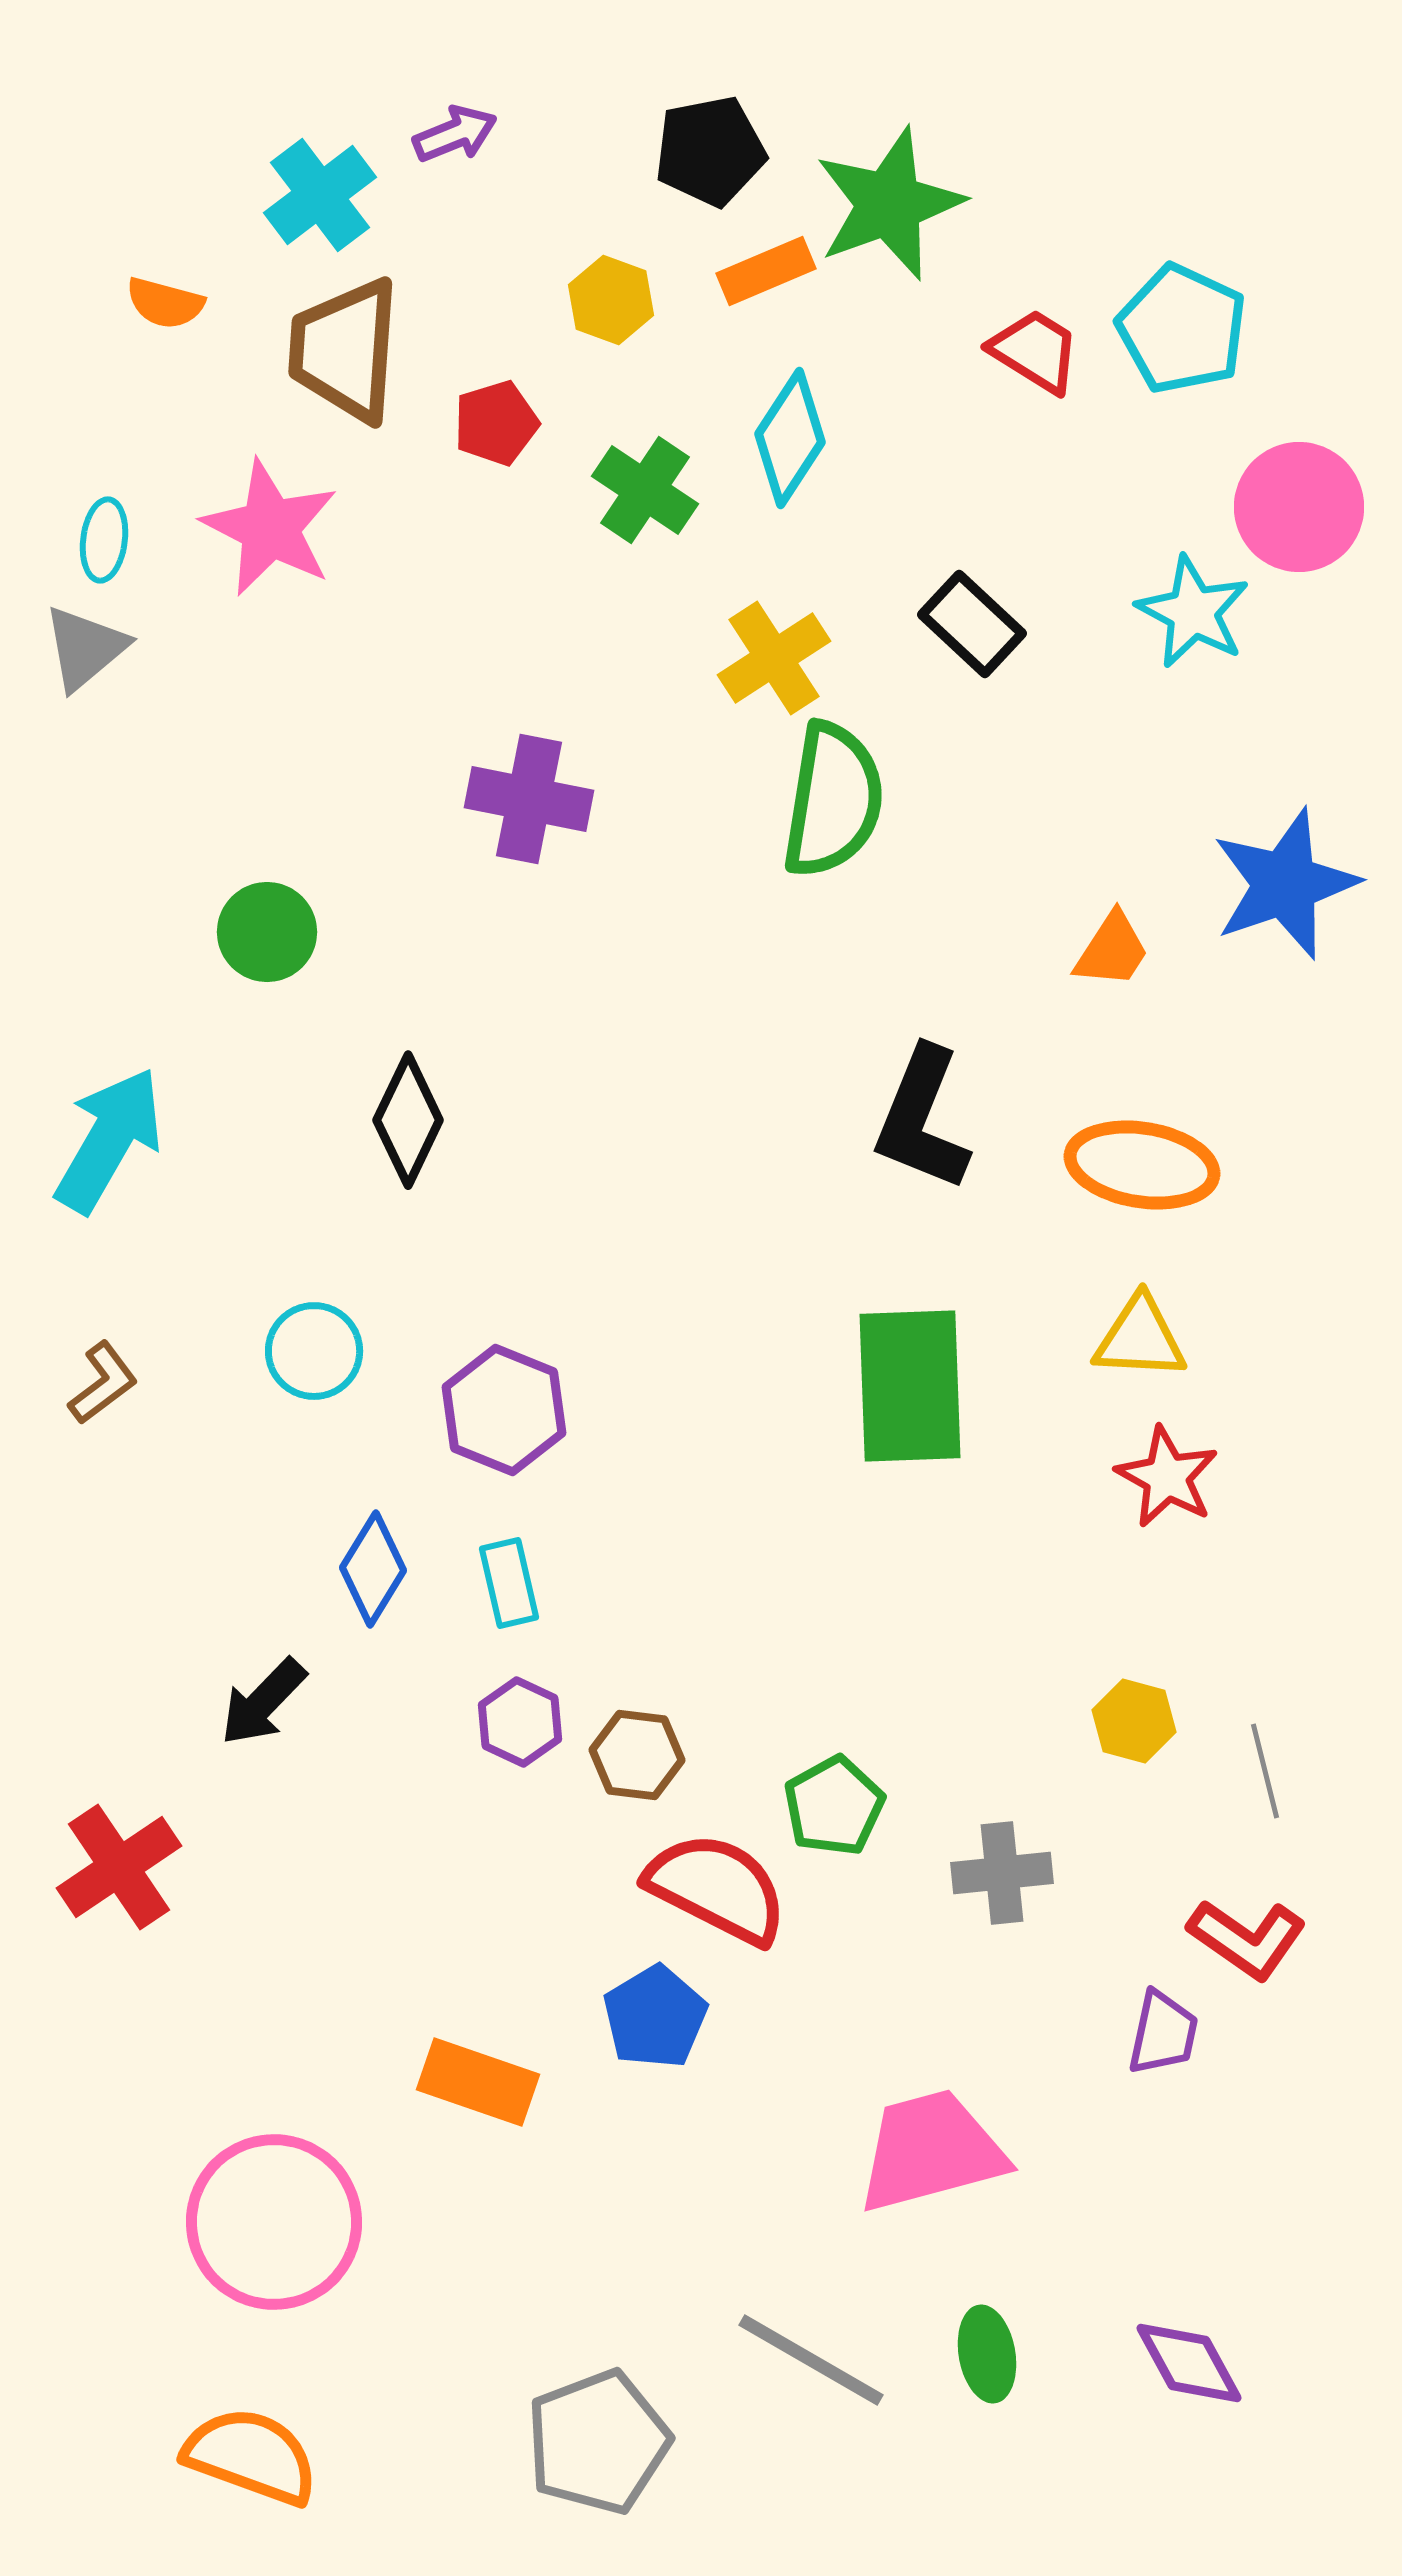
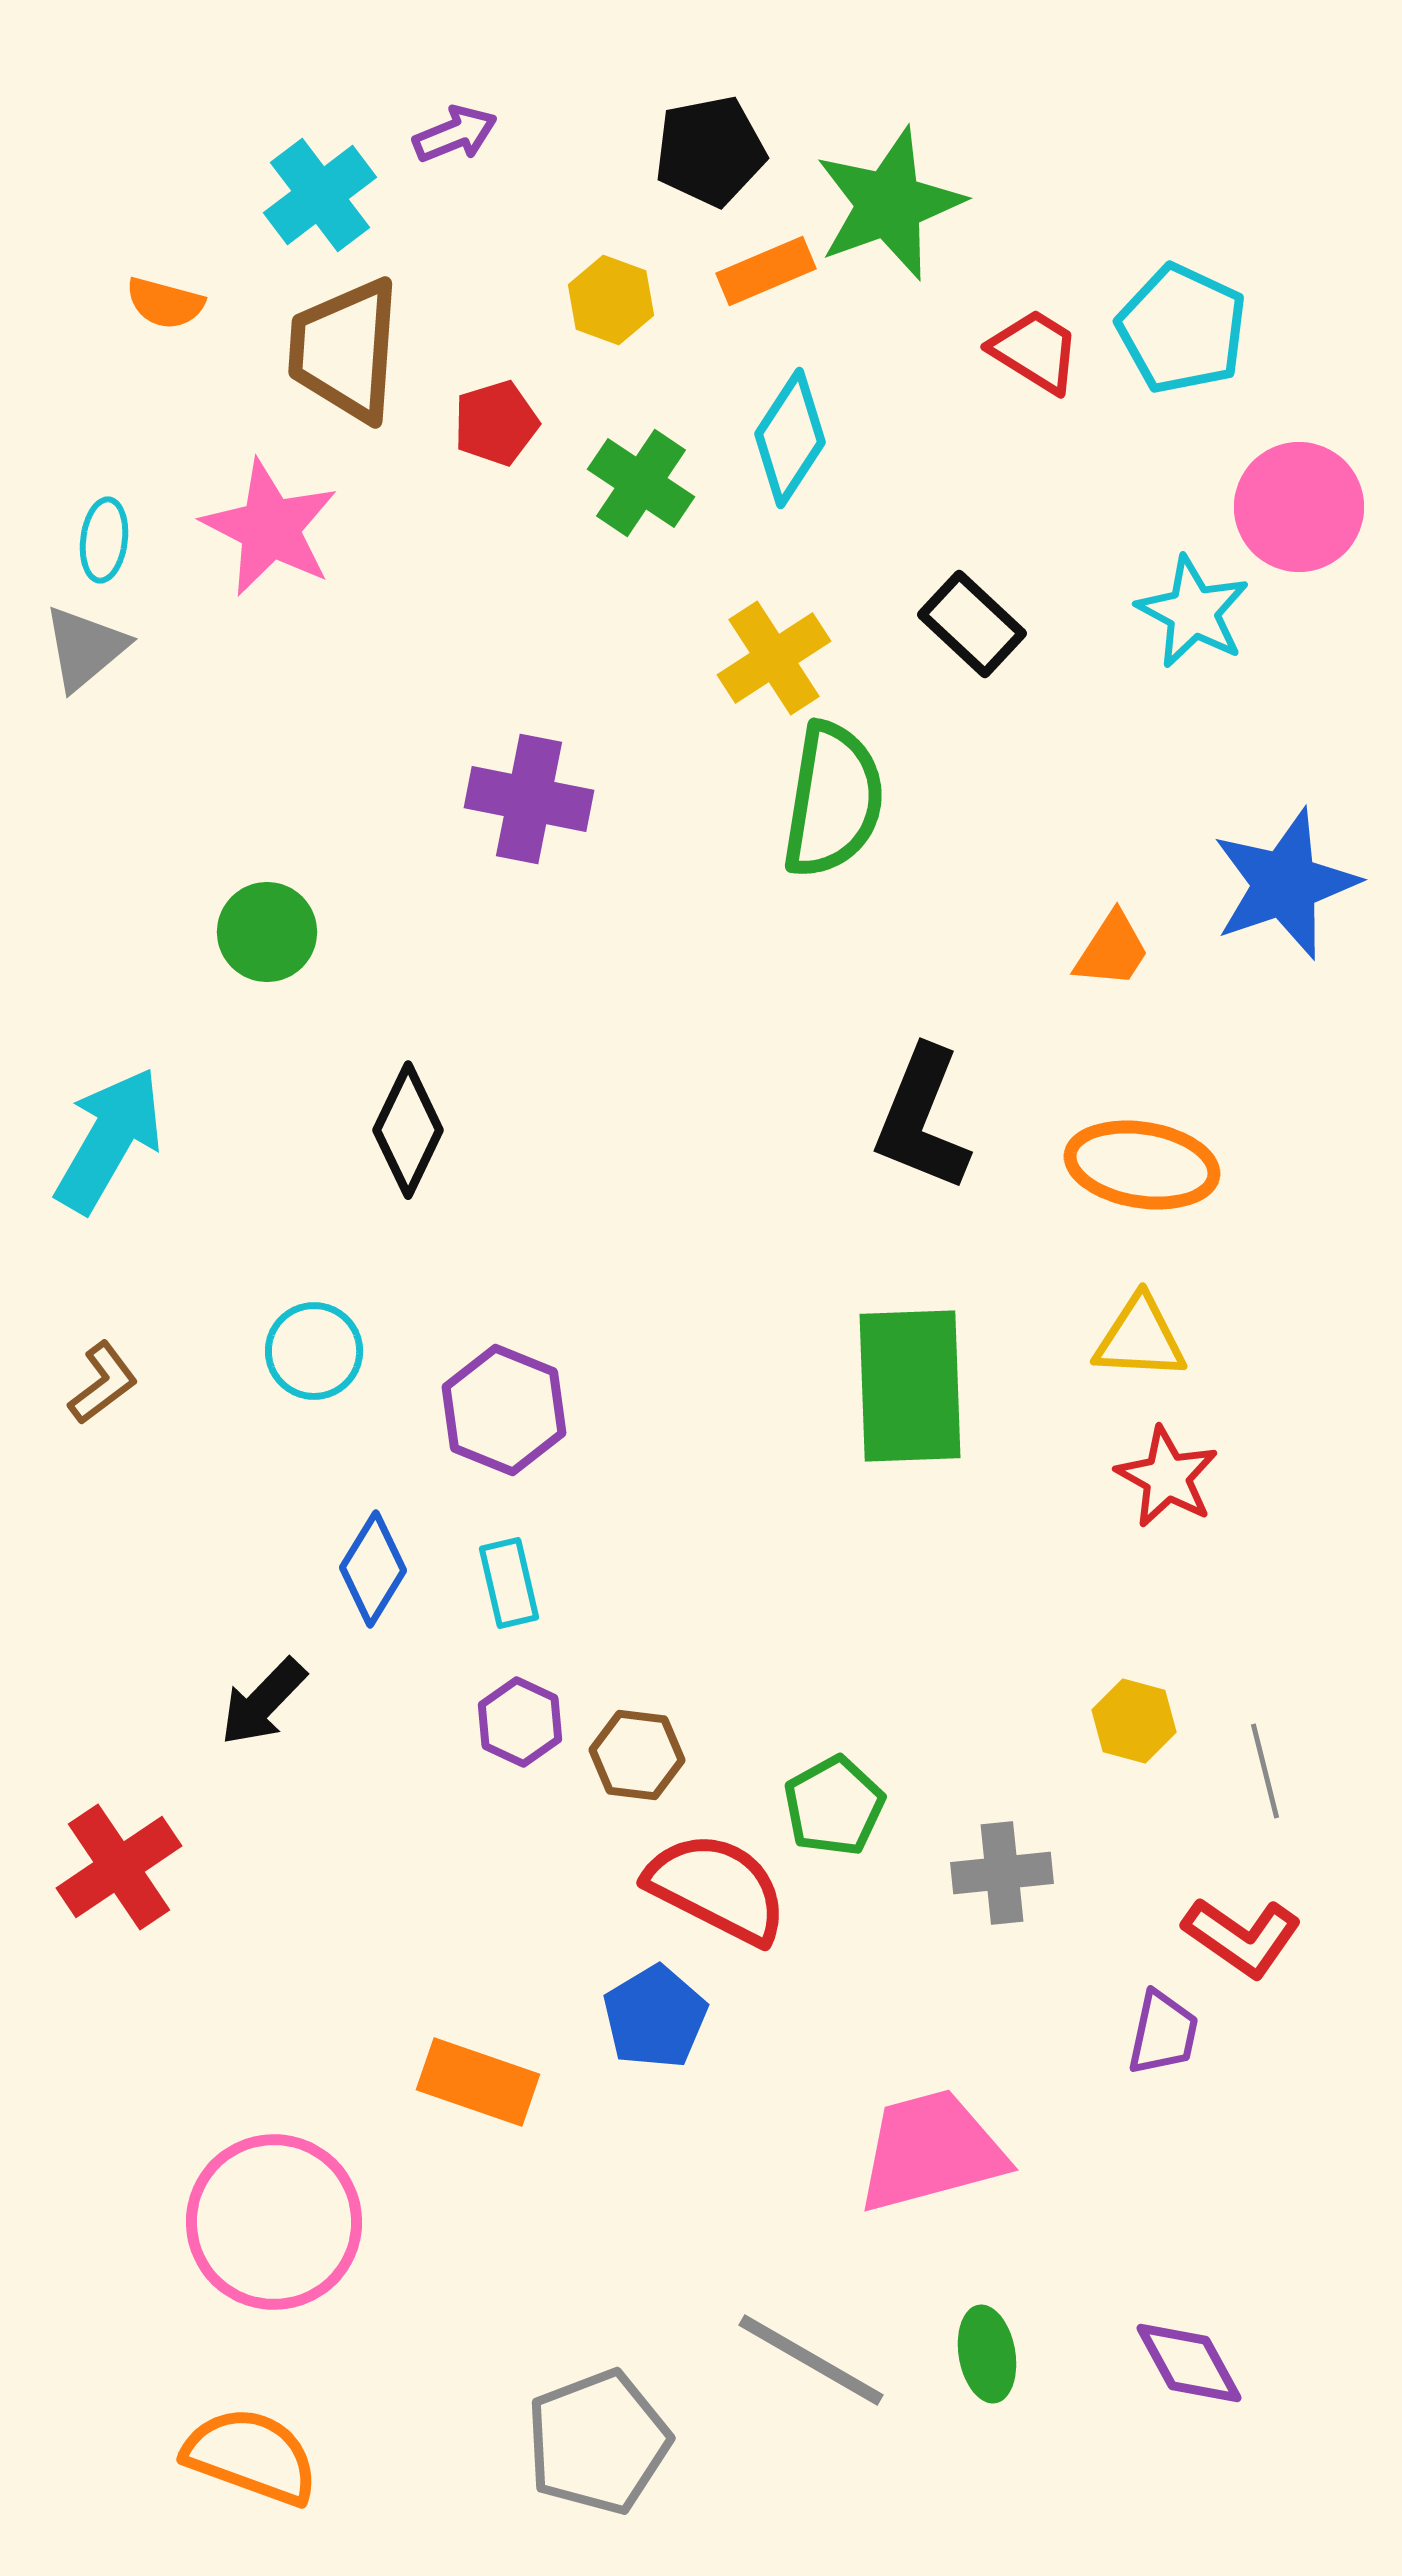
green cross at (645, 490): moved 4 px left, 7 px up
black diamond at (408, 1120): moved 10 px down
red L-shape at (1247, 1939): moved 5 px left, 2 px up
